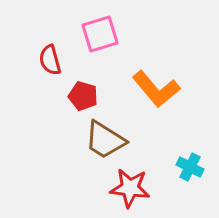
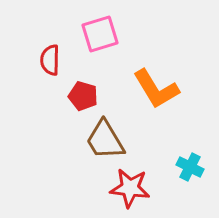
red semicircle: rotated 16 degrees clockwise
orange L-shape: rotated 9 degrees clockwise
brown trapezoid: rotated 27 degrees clockwise
